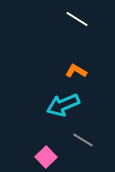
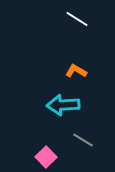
cyan arrow: rotated 20 degrees clockwise
